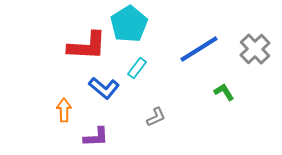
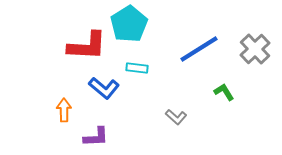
cyan rectangle: rotated 60 degrees clockwise
gray L-shape: moved 20 px right; rotated 65 degrees clockwise
